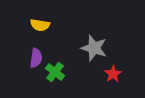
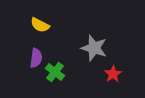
yellow semicircle: rotated 18 degrees clockwise
